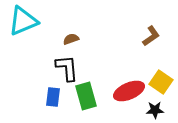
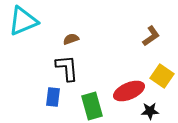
yellow square: moved 1 px right, 6 px up
green rectangle: moved 6 px right, 10 px down
black star: moved 5 px left, 1 px down
